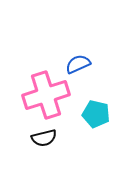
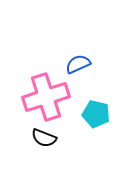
pink cross: moved 2 px down
black semicircle: rotated 35 degrees clockwise
